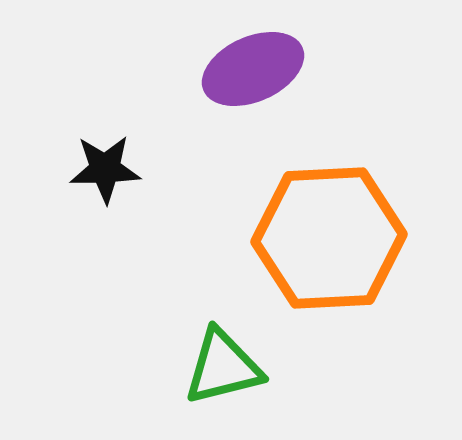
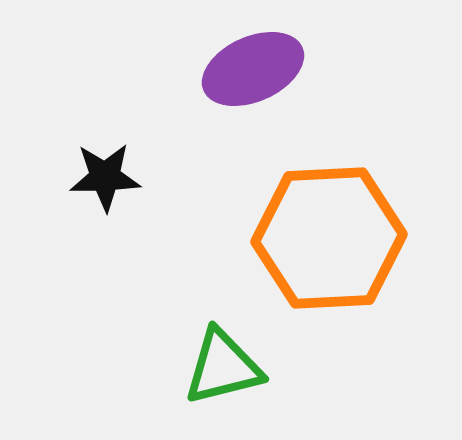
black star: moved 8 px down
